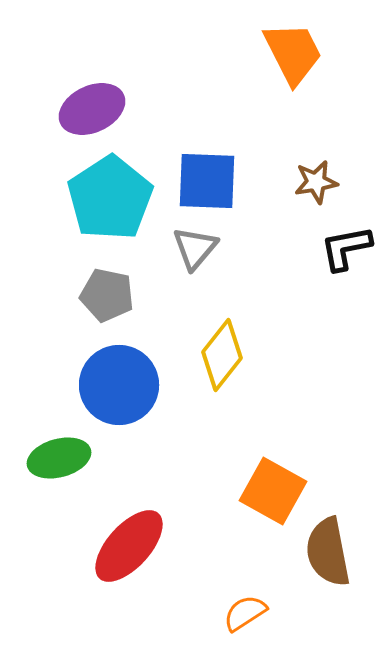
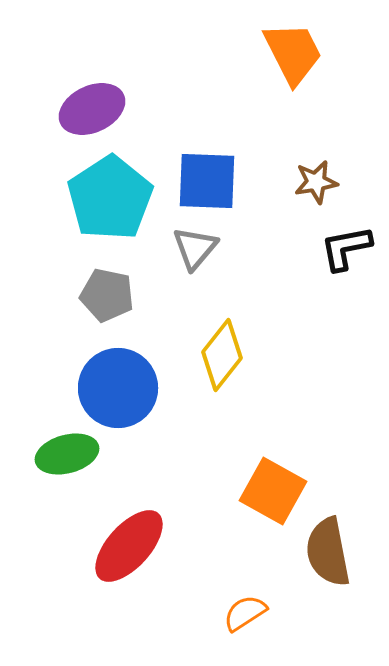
blue circle: moved 1 px left, 3 px down
green ellipse: moved 8 px right, 4 px up
